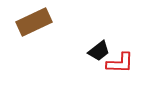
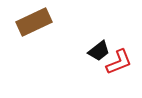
red L-shape: moved 1 px left, 1 px up; rotated 24 degrees counterclockwise
